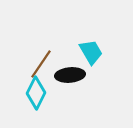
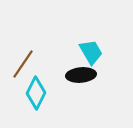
brown line: moved 18 px left
black ellipse: moved 11 px right
